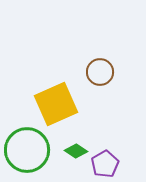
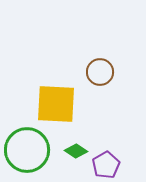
yellow square: rotated 27 degrees clockwise
purple pentagon: moved 1 px right, 1 px down
